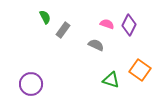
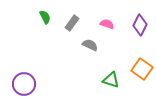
purple diamond: moved 11 px right
gray rectangle: moved 9 px right, 7 px up
gray semicircle: moved 6 px left
orange square: moved 2 px right, 1 px up
purple circle: moved 7 px left
